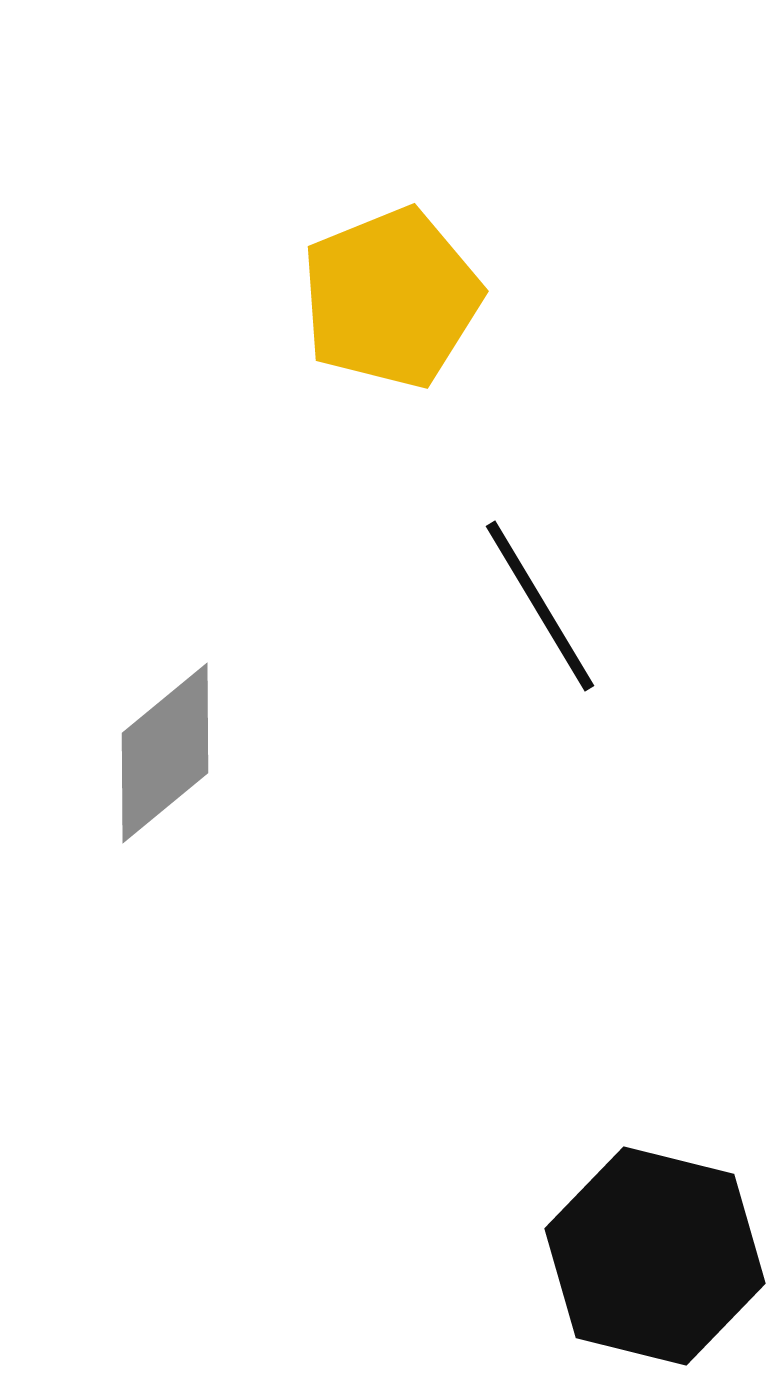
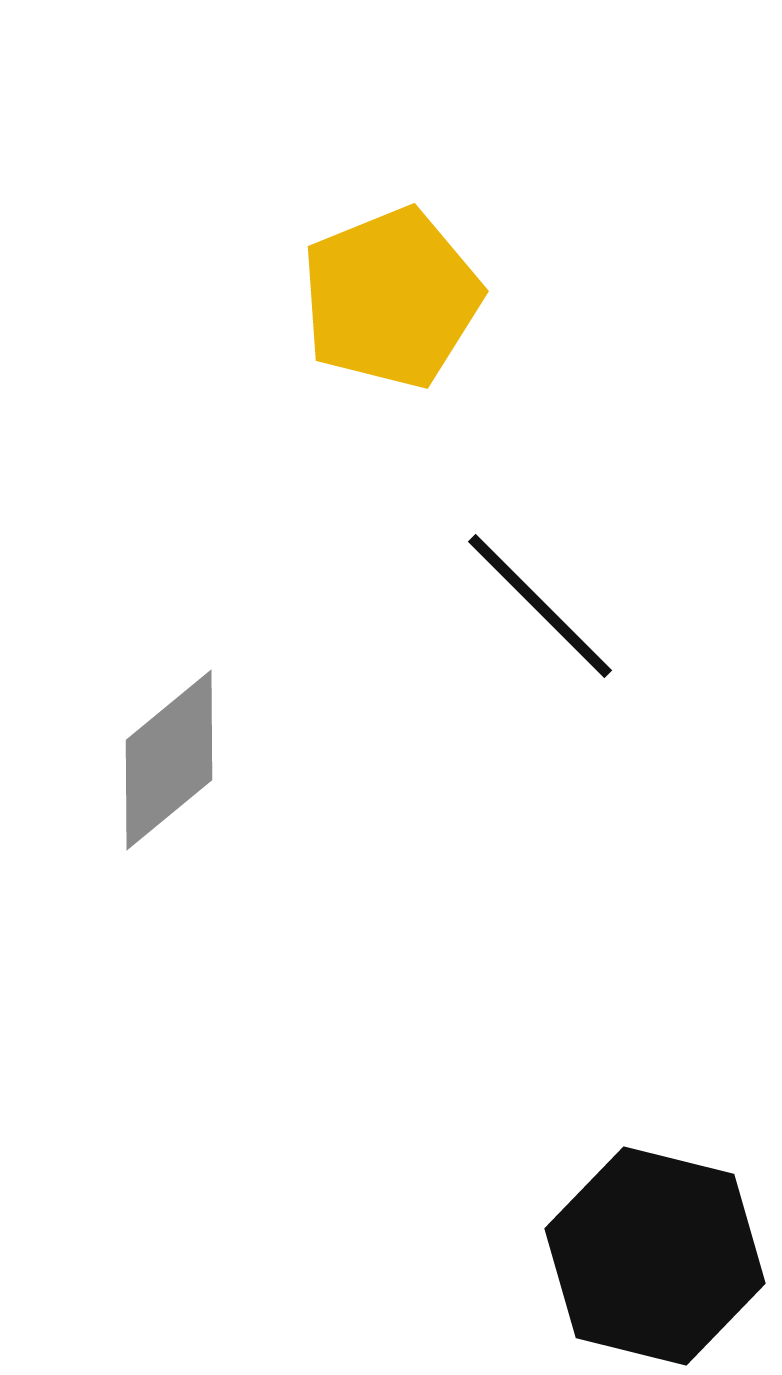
black line: rotated 14 degrees counterclockwise
gray diamond: moved 4 px right, 7 px down
